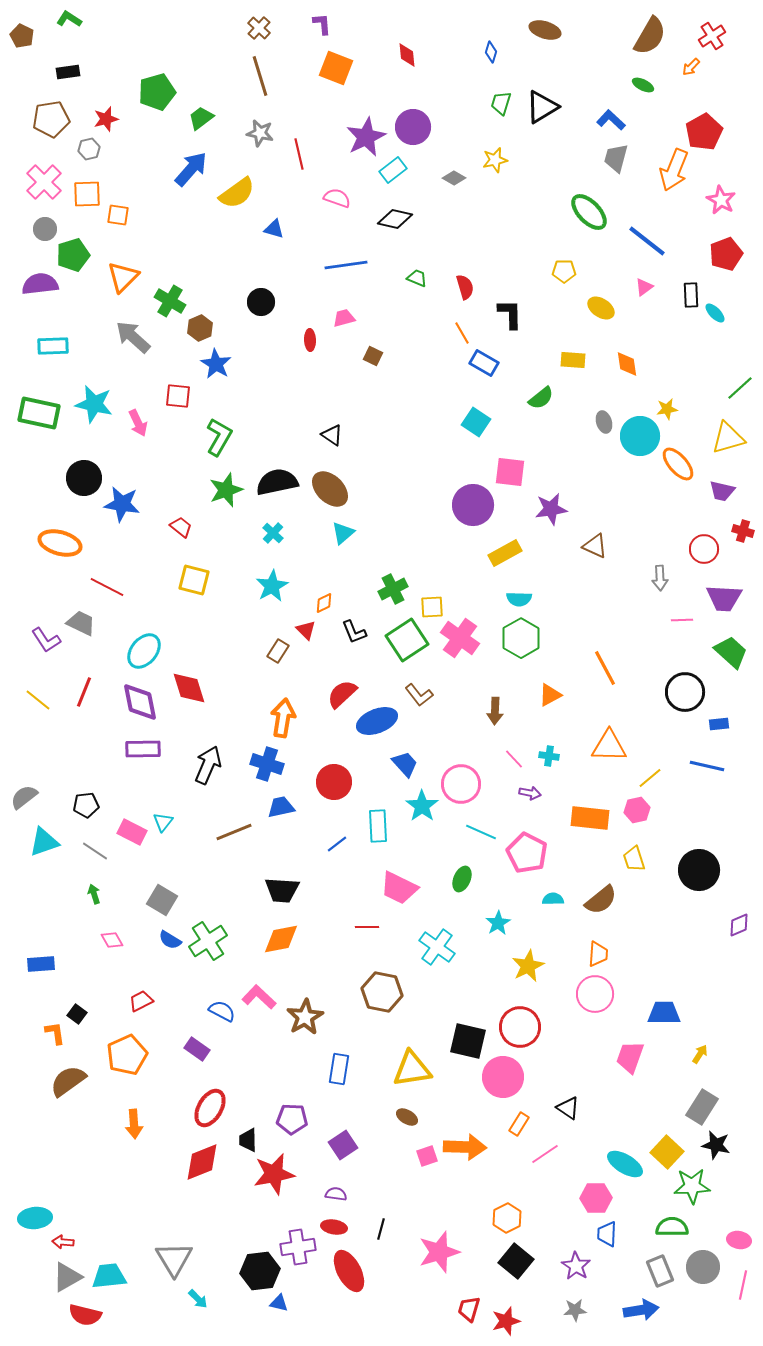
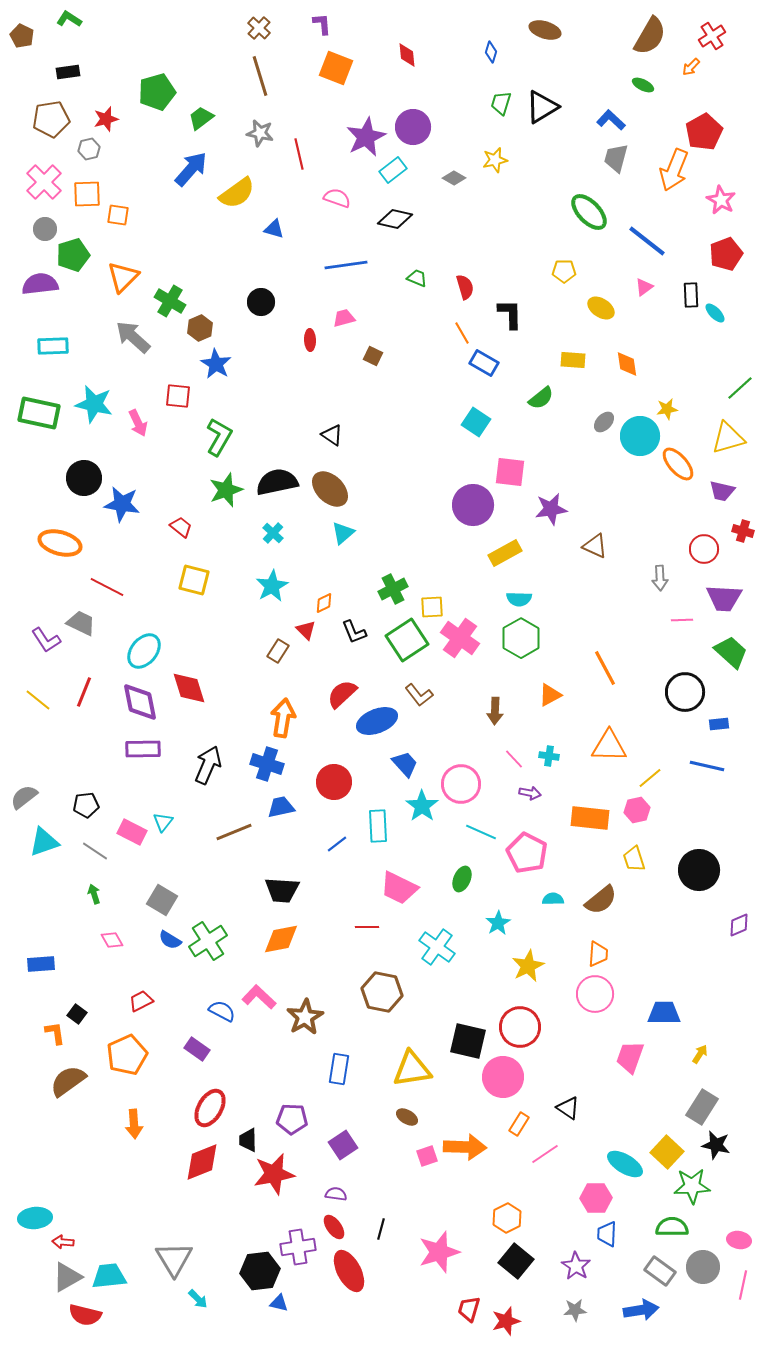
gray ellipse at (604, 422): rotated 60 degrees clockwise
red ellipse at (334, 1227): rotated 45 degrees clockwise
gray rectangle at (660, 1271): rotated 32 degrees counterclockwise
